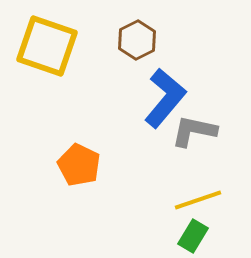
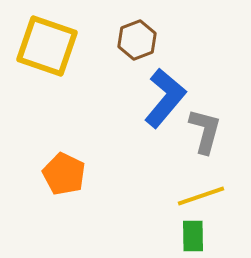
brown hexagon: rotated 6 degrees clockwise
gray L-shape: moved 11 px right; rotated 93 degrees clockwise
orange pentagon: moved 15 px left, 9 px down
yellow line: moved 3 px right, 4 px up
green rectangle: rotated 32 degrees counterclockwise
